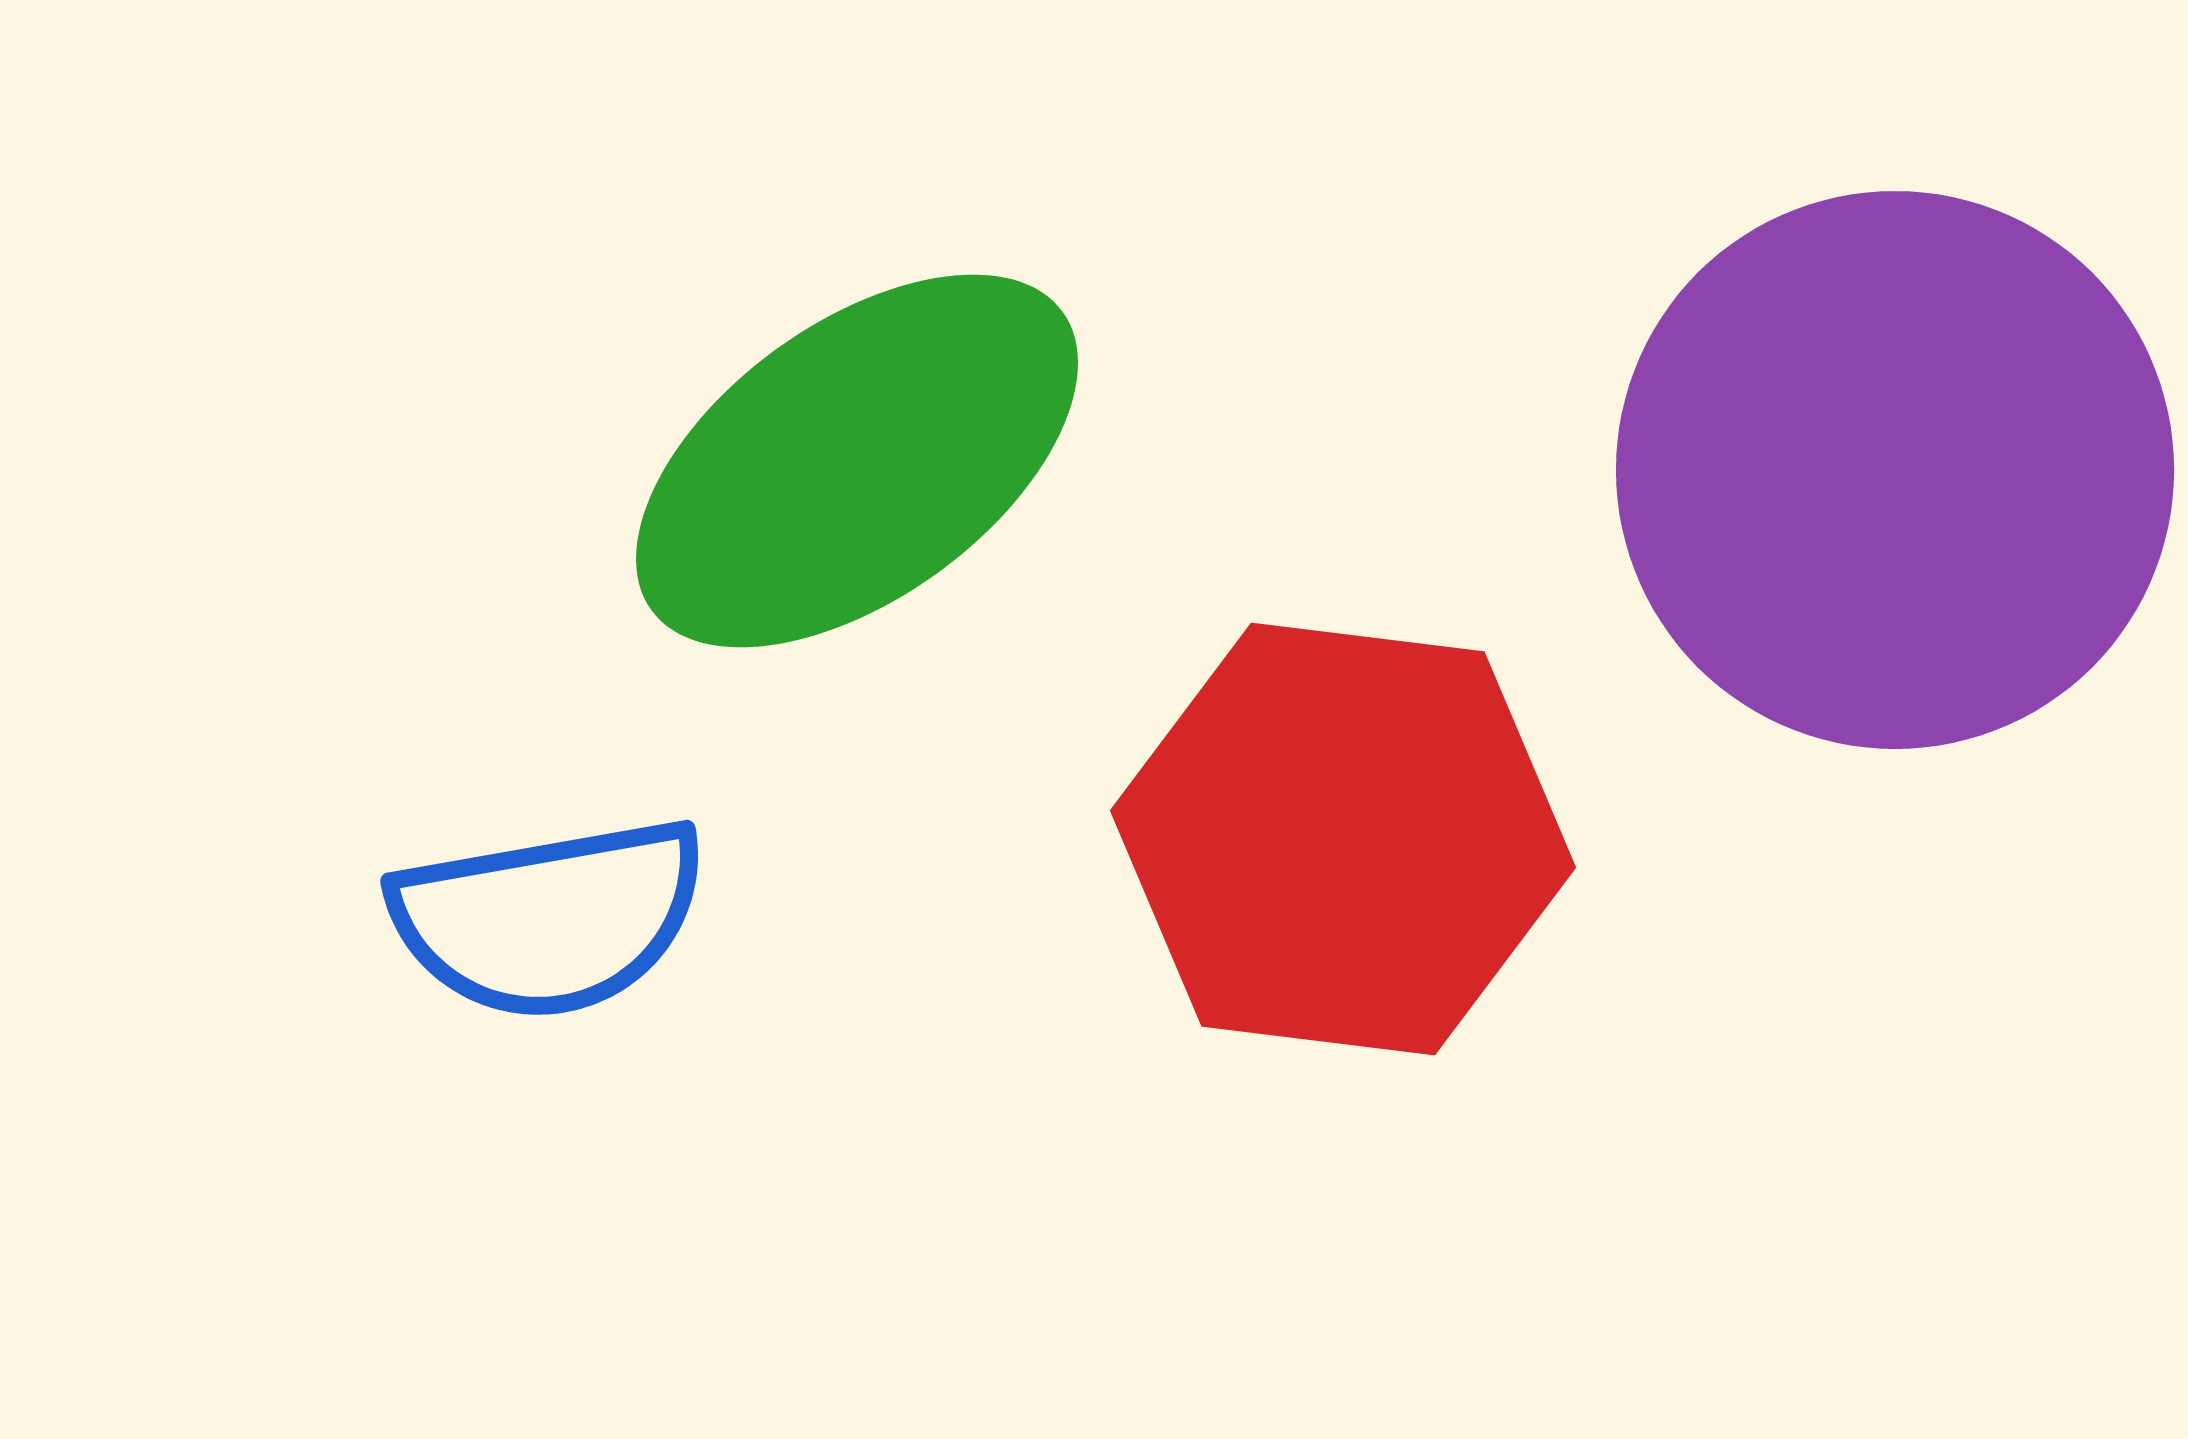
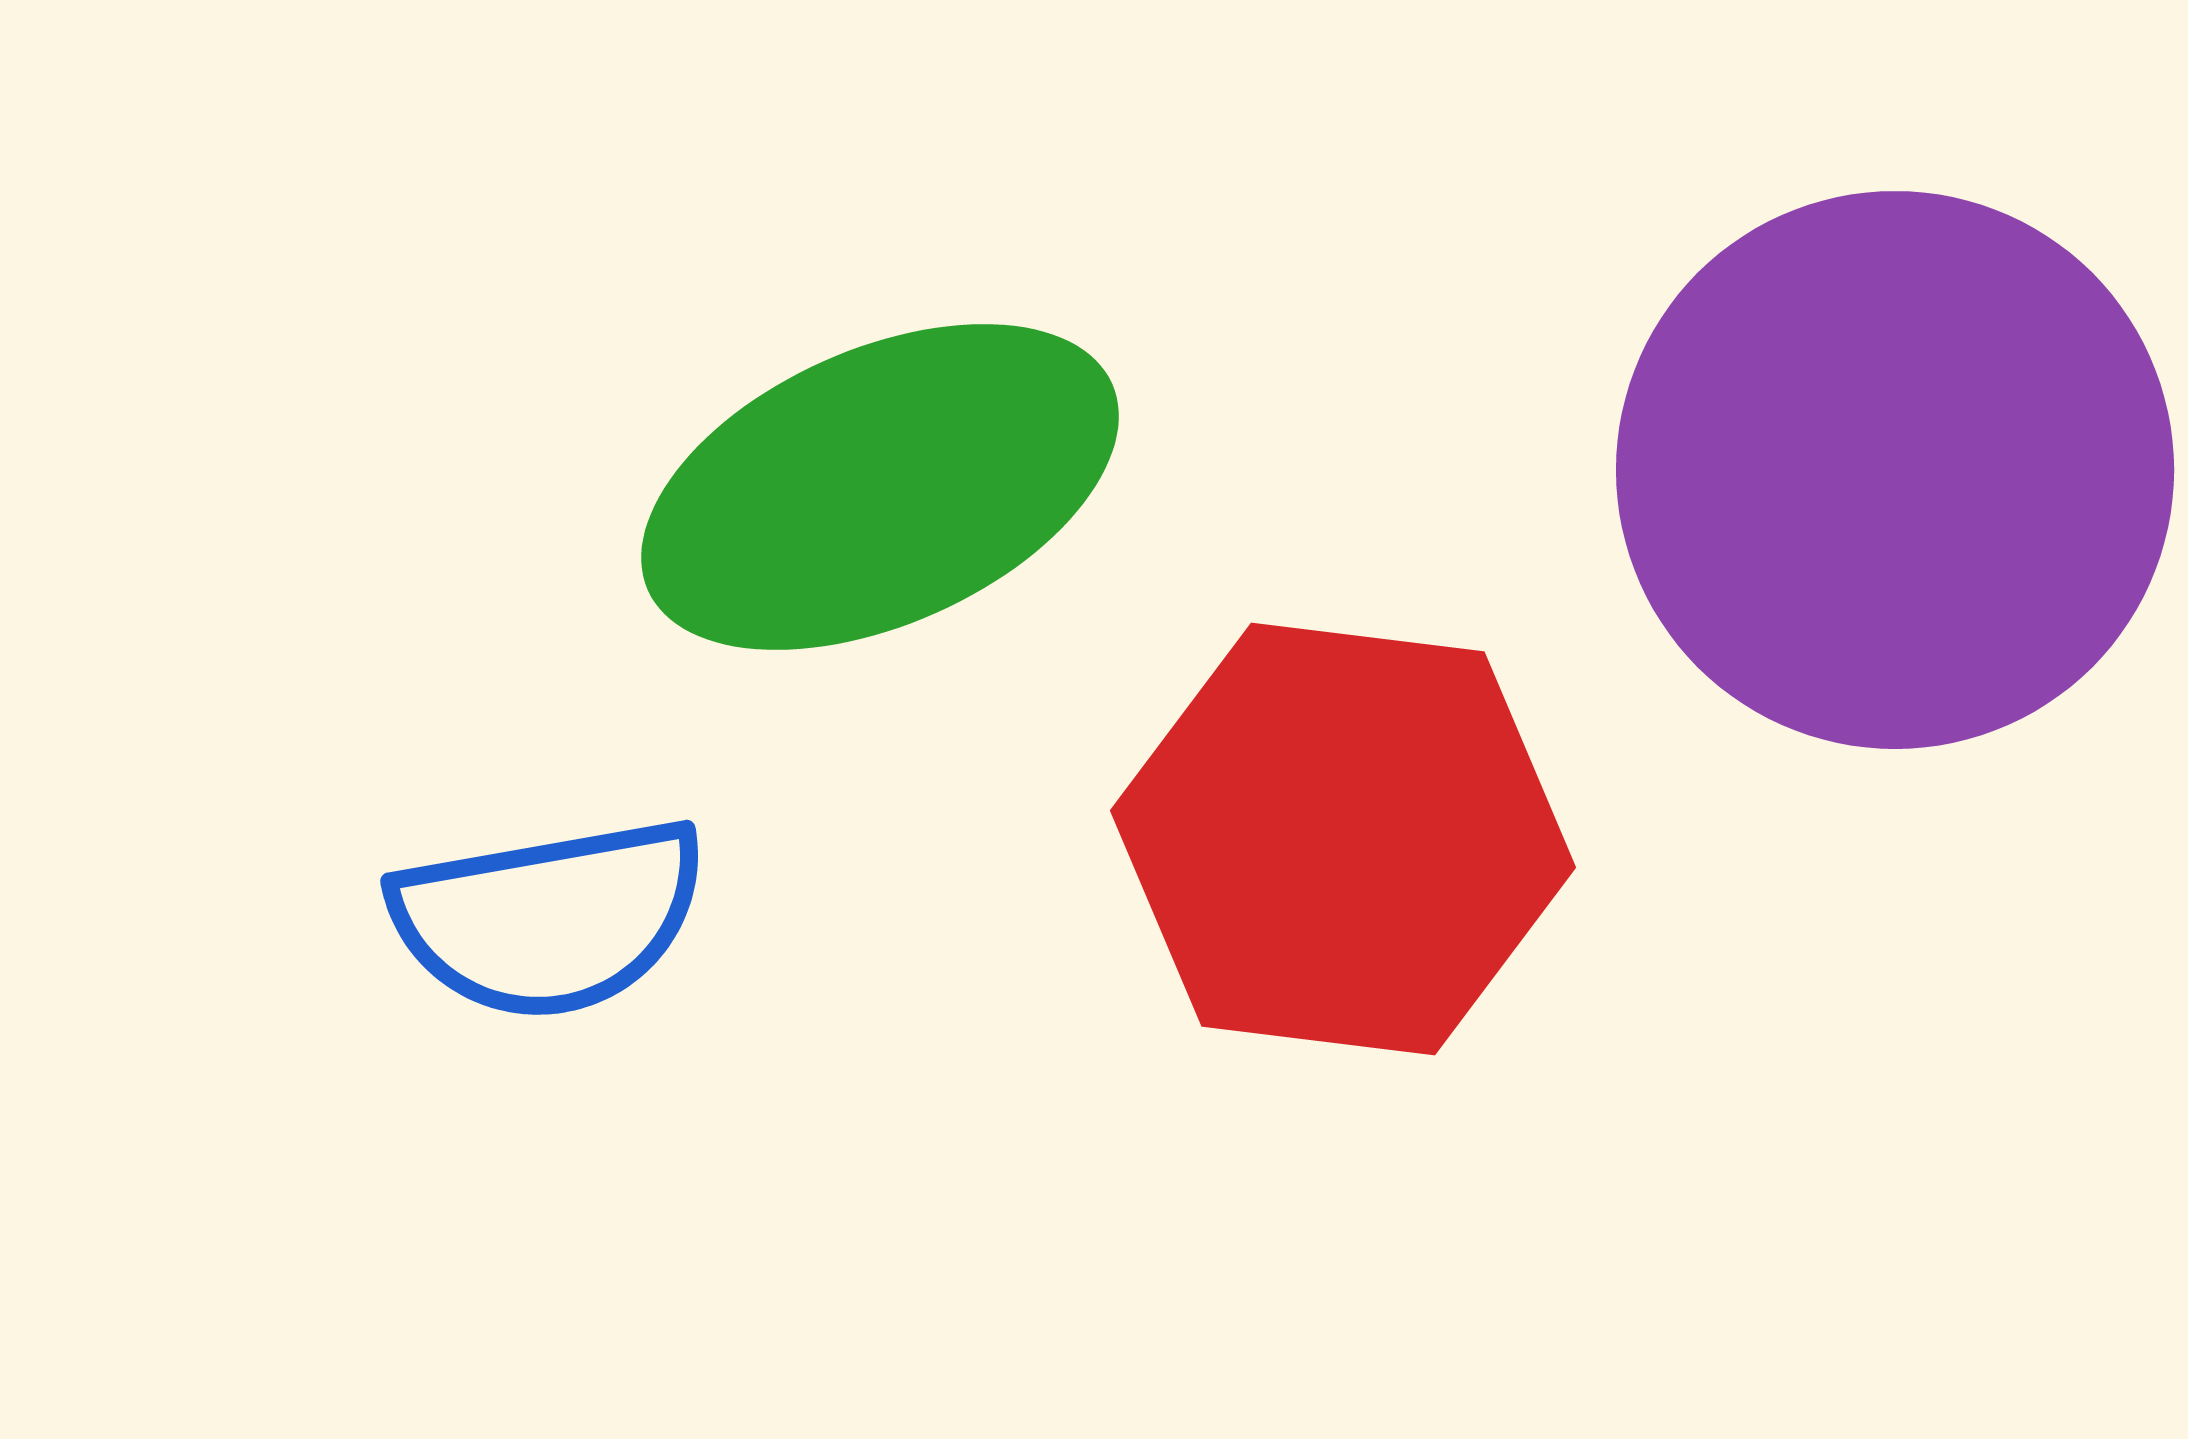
green ellipse: moved 23 px right, 26 px down; rotated 12 degrees clockwise
